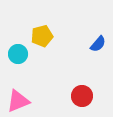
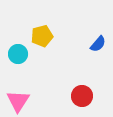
pink triangle: rotated 35 degrees counterclockwise
